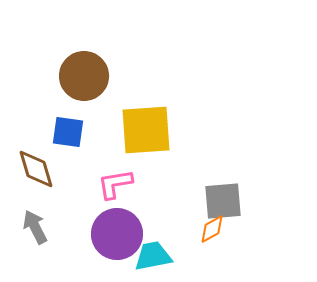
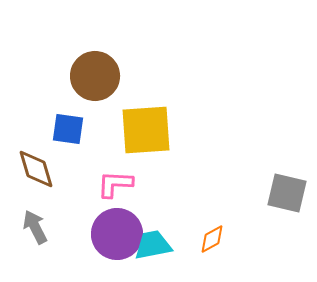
brown circle: moved 11 px right
blue square: moved 3 px up
pink L-shape: rotated 12 degrees clockwise
gray square: moved 64 px right, 8 px up; rotated 18 degrees clockwise
orange diamond: moved 10 px down
cyan trapezoid: moved 11 px up
